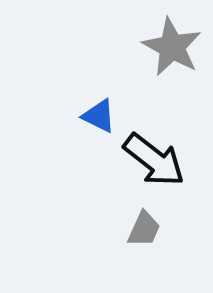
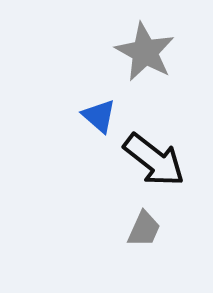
gray star: moved 27 px left, 5 px down
blue triangle: rotated 15 degrees clockwise
